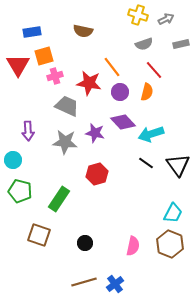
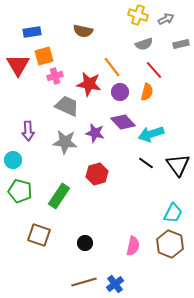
red star: moved 1 px down
green rectangle: moved 3 px up
